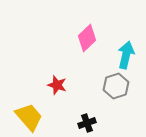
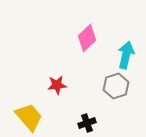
red star: rotated 24 degrees counterclockwise
